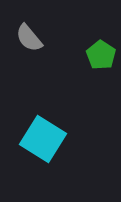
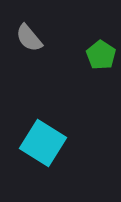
cyan square: moved 4 px down
